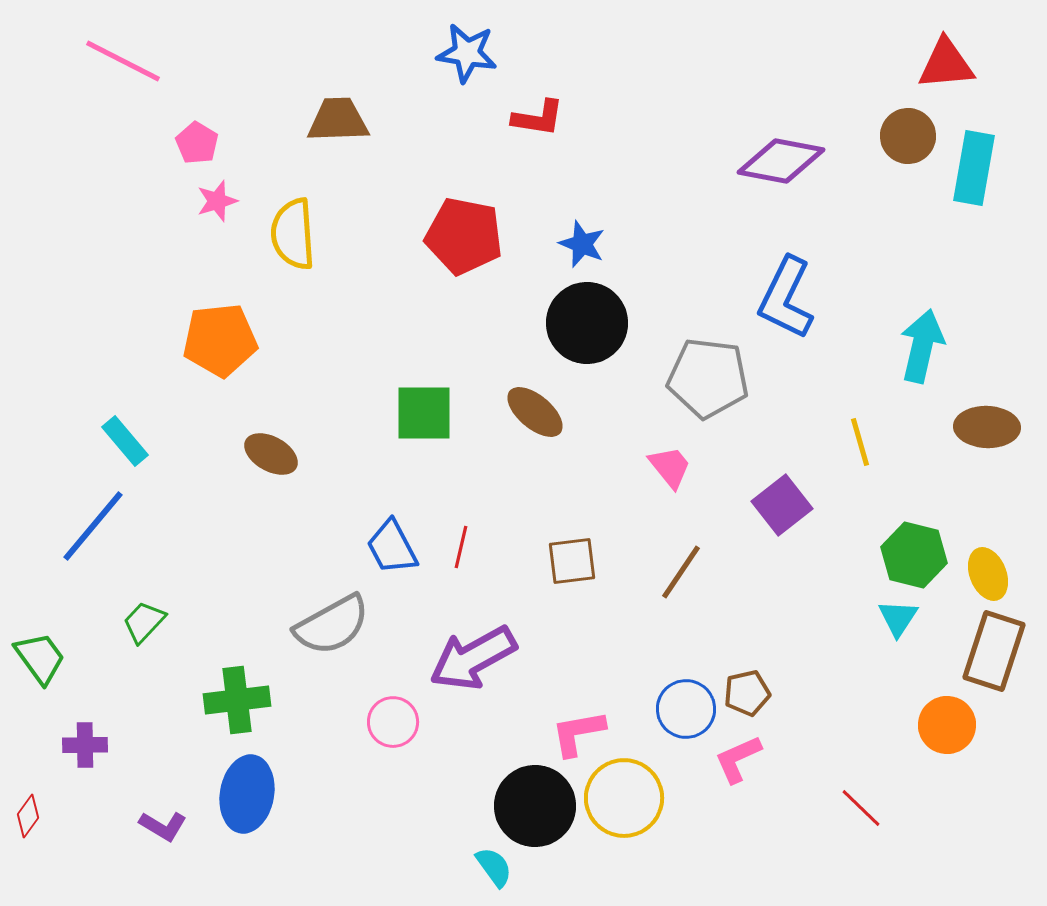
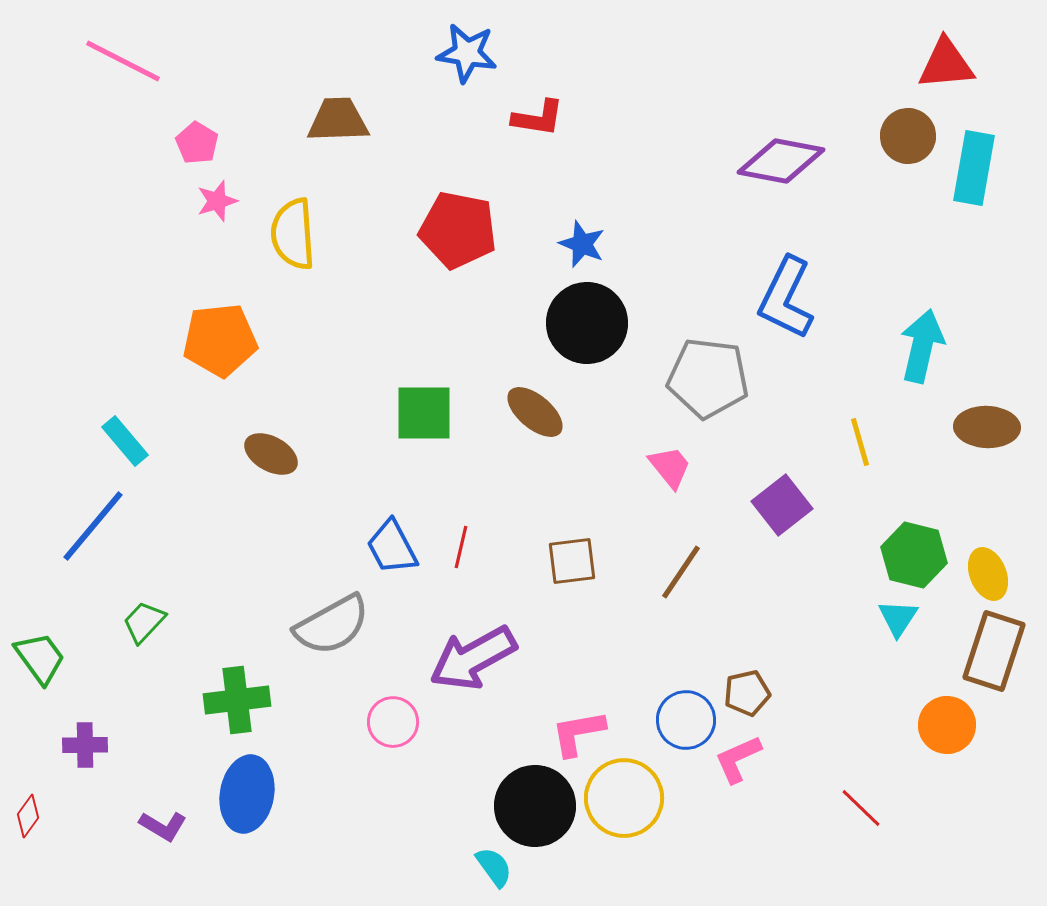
red pentagon at (464, 236): moved 6 px left, 6 px up
blue circle at (686, 709): moved 11 px down
